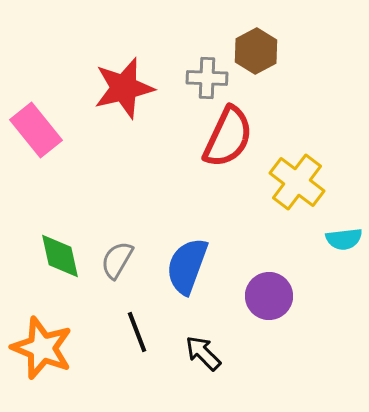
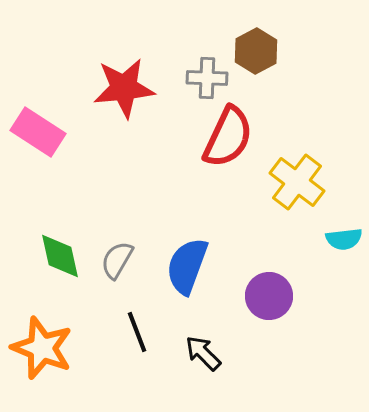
red star: rotated 8 degrees clockwise
pink rectangle: moved 2 px right, 2 px down; rotated 18 degrees counterclockwise
